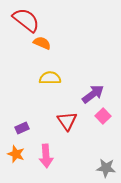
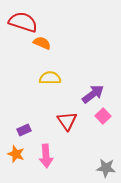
red semicircle: moved 3 px left, 2 px down; rotated 20 degrees counterclockwise
purple rectangle: moved 2 px right, 2 px down
